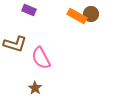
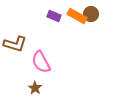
purple rectangle: moved 25 px right, 6 px down
pink semicircle: moved 4 px down
